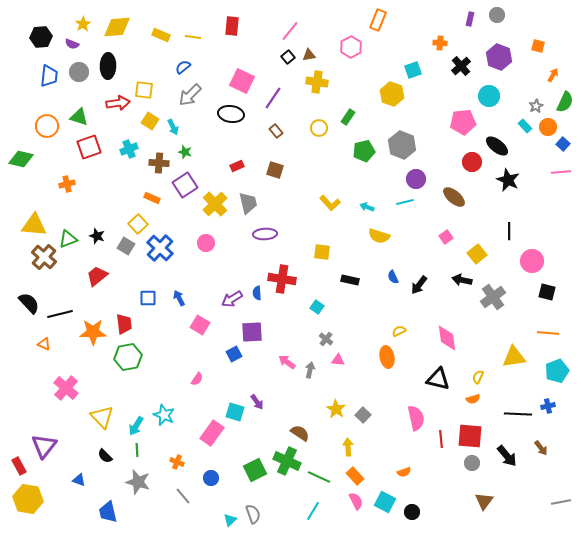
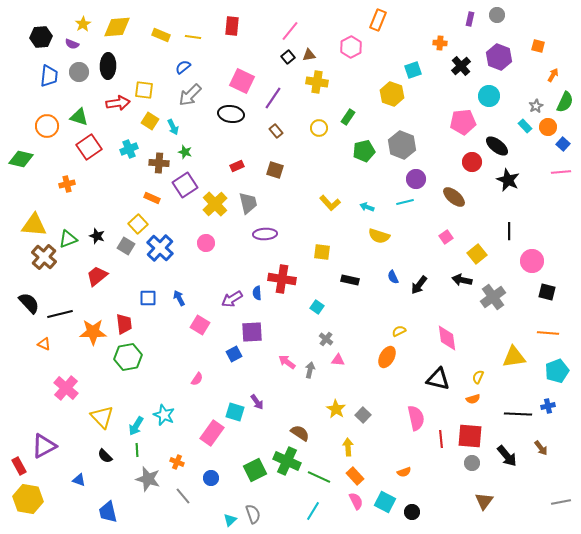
red square at (89, 147): rotated 15 degrees counterclockwise
orange ellipse at (387, 357): rotated 40 degrees clockwise
purple triangle at (44, 446): rotated 24 degrees clockwise
gray star at (138, 482): moved 10 px right, 3 px up
